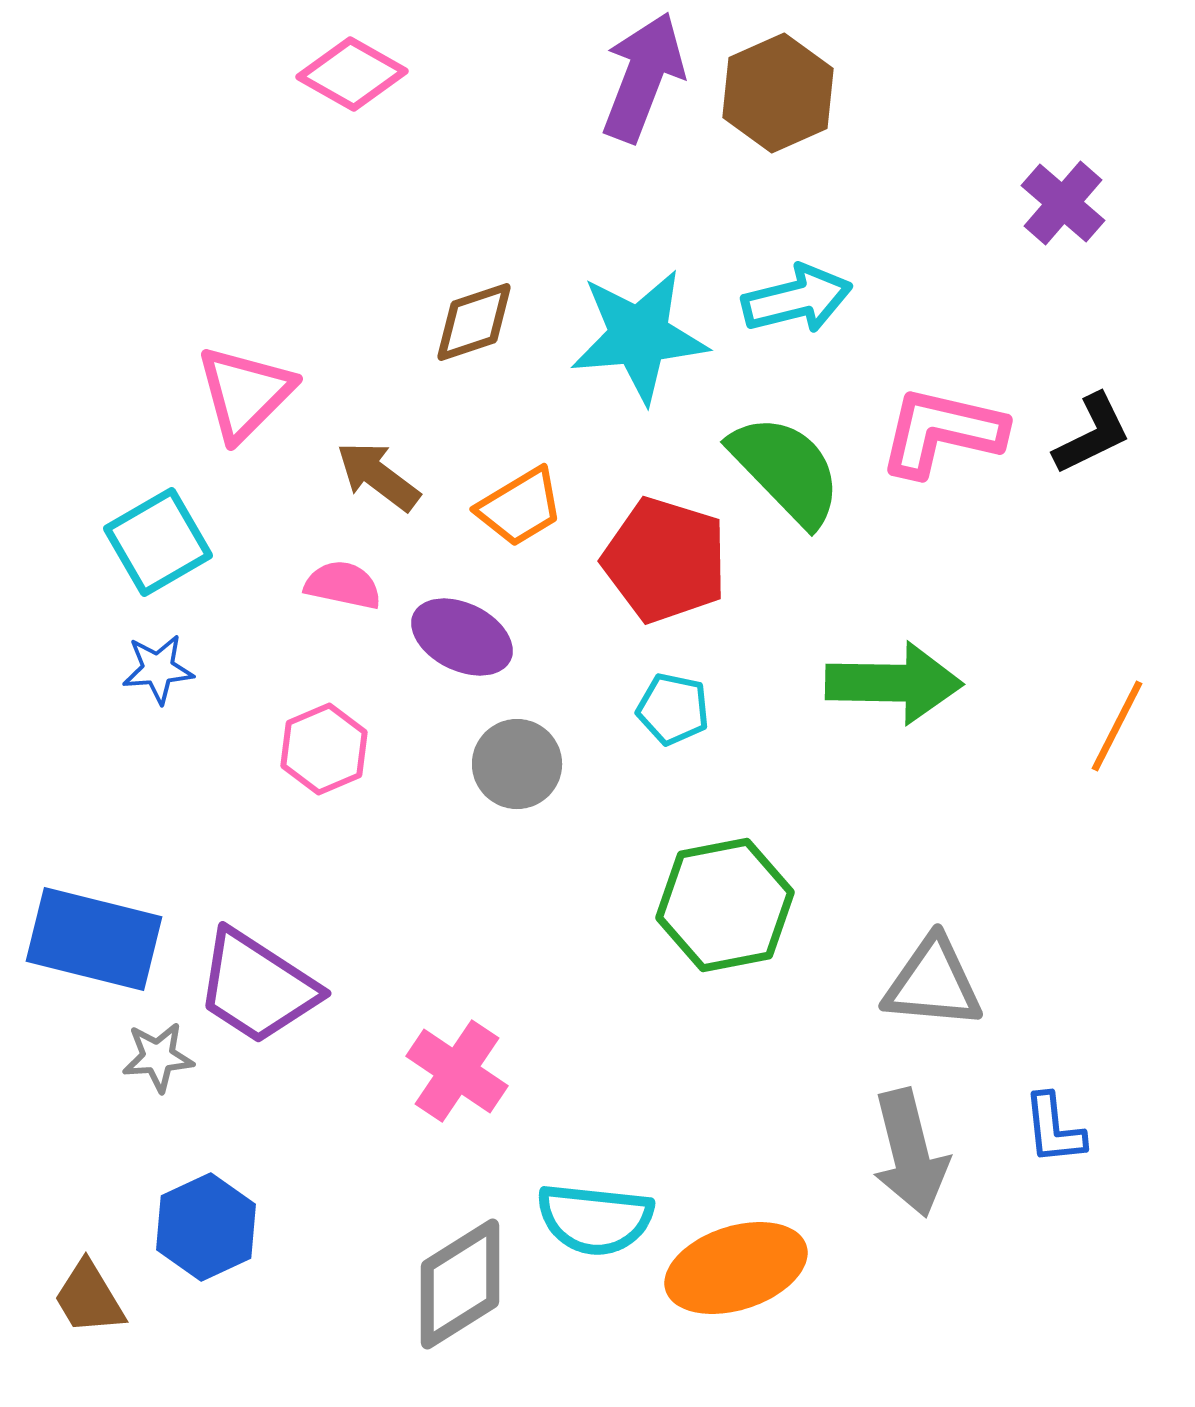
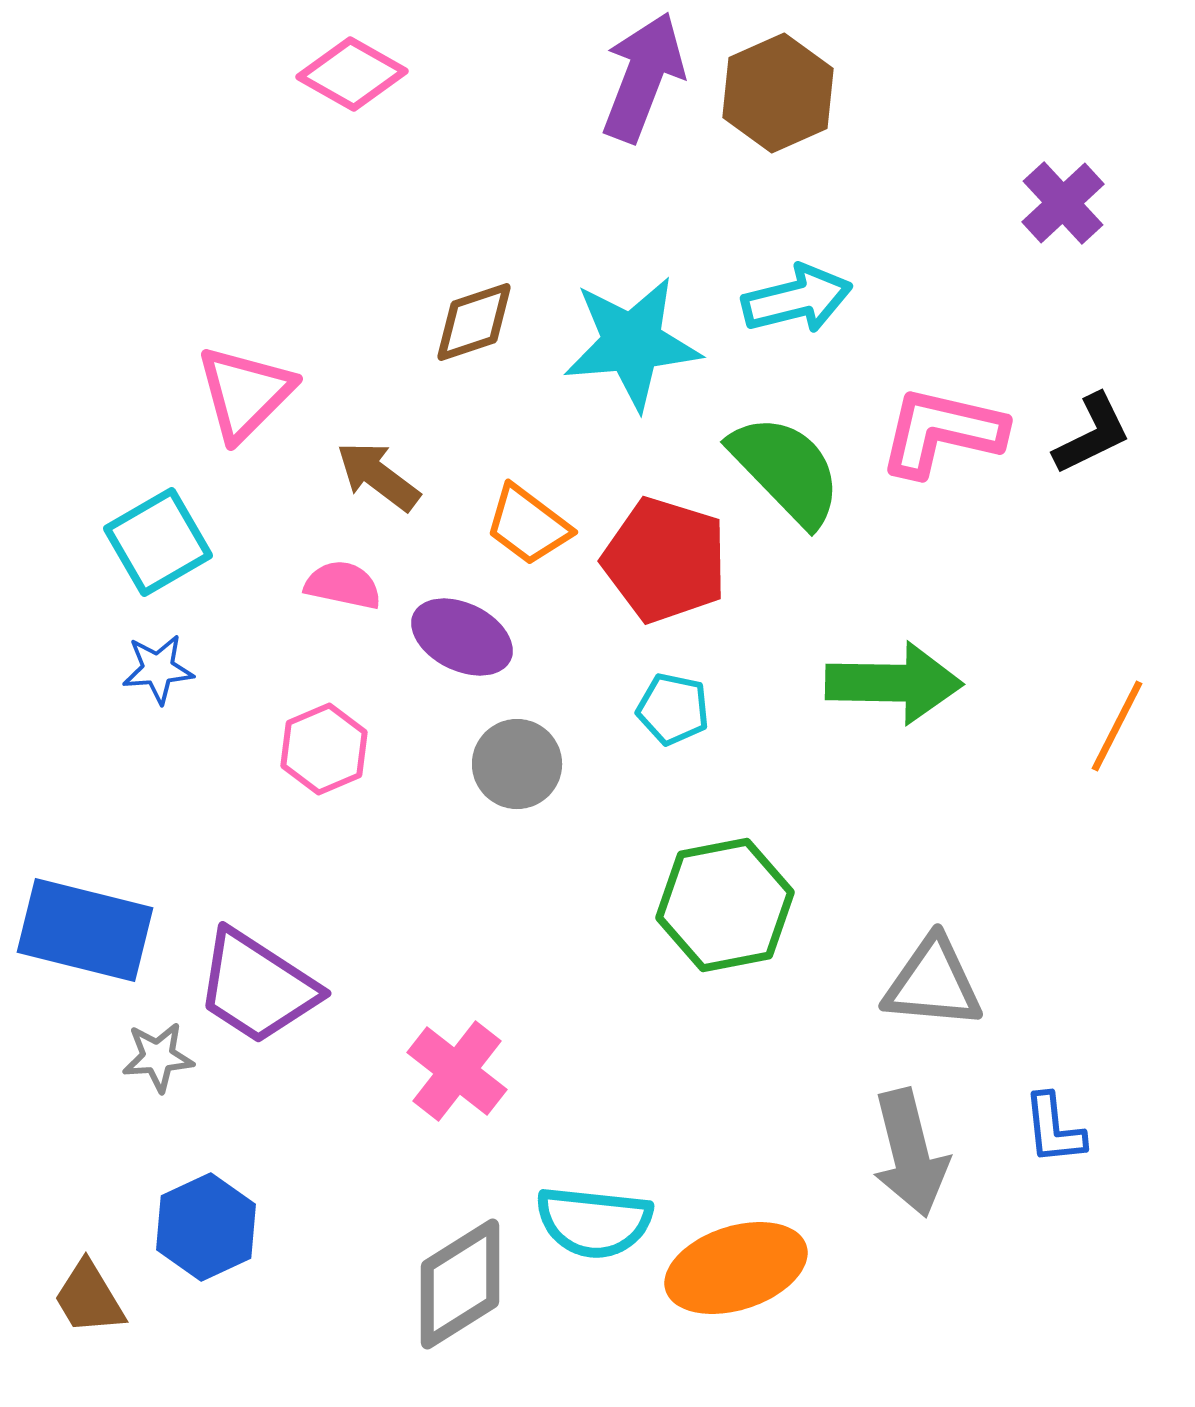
purple cross: rotated 6 degrees clockwise
cyan star: moved 7 px left, 7 px down
orange trapezoid: moved 8 px right, 18 px down; rotated 68 degrees clockwise
blue rectangle: moved 9 px left, 9 px up
pink cross: rotated 4 degrees clockwise
cyan semicircle: moved 1 px left, 3 px down
